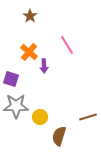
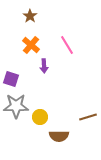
orange cross: moved 2 px right, 7 px up
brown semicircle: rotated 108 degrees counterclockwise
